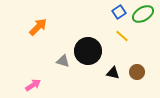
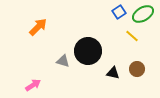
yellow line: moved 10 px right
brown circle: moved 3 px up
